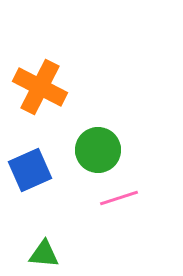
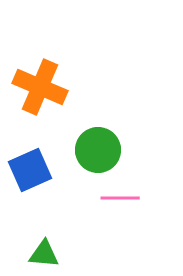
orange cross: rotated 4 degrees counterclockwise
pink line: moved 1 px right; rotated 18 degrees clockwise
